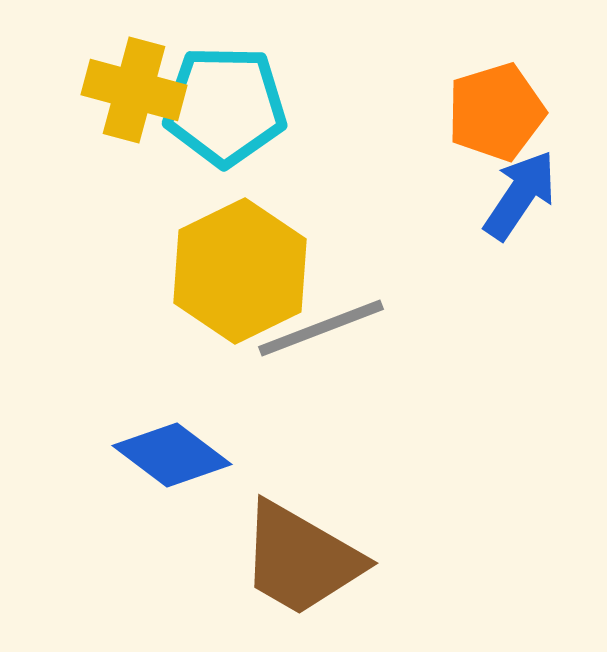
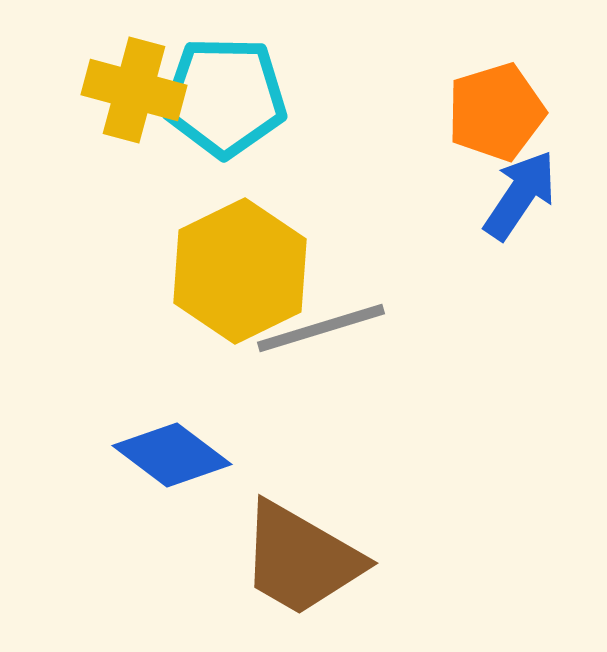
cyan pentagon: moved 9 px up
gray line: rotated 4 degrees clockwise
